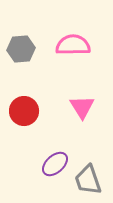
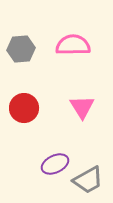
red circle: moved 3 px up
purple ellipse: rotated 16 degrees clockwise
gray trapezoid: rotated 100 degrees counterclockwise
